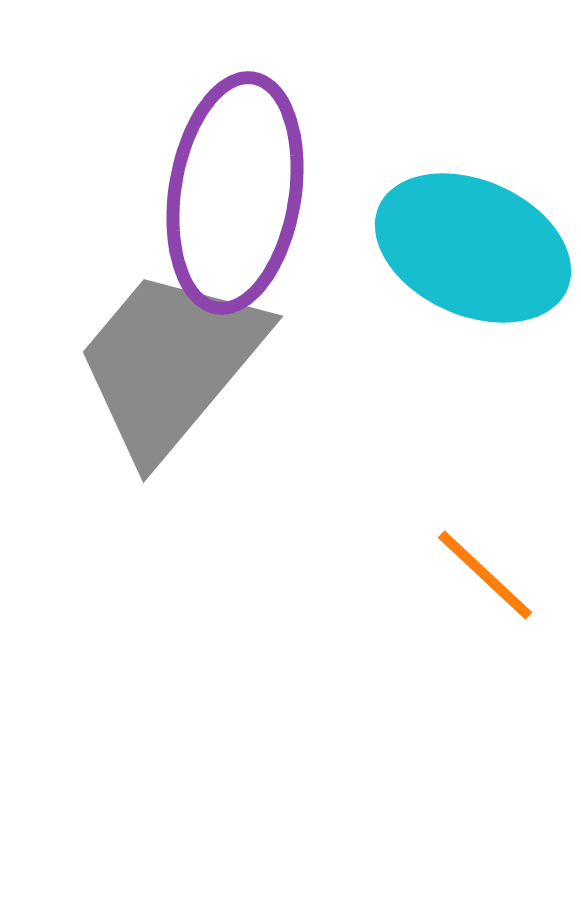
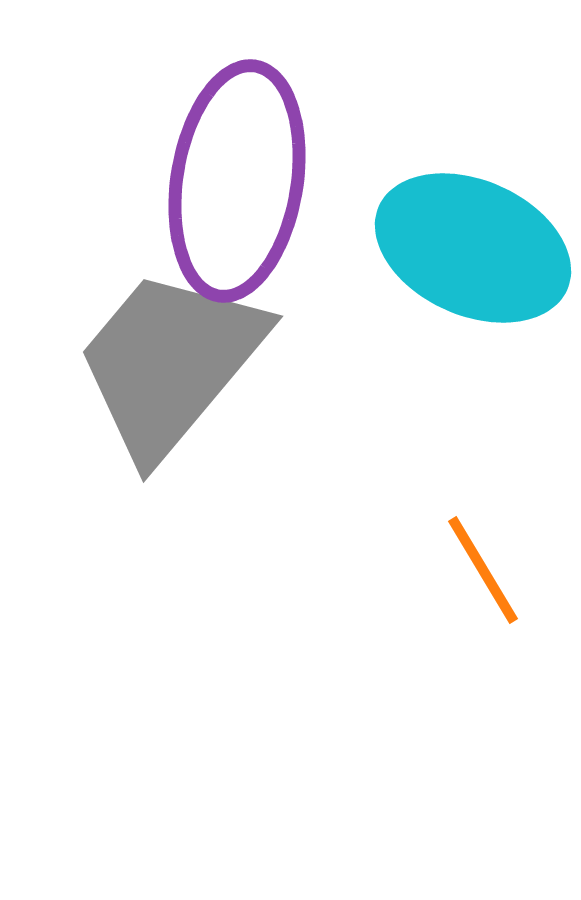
purple ellipse: moved 2 px right, 12 px up
orange line: moved 2 px left, 5 px up; rotated 16 degrees clockwise
